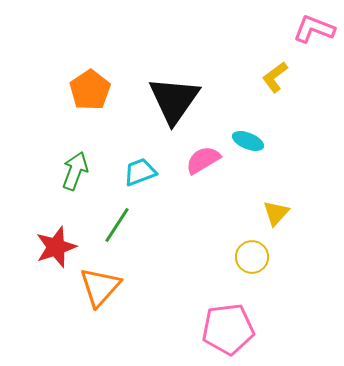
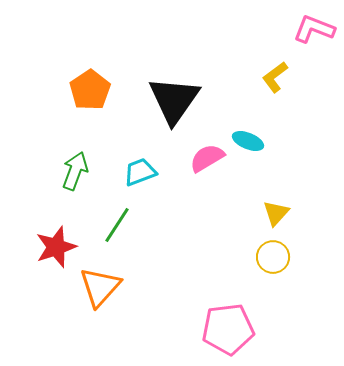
pink semicircle: moved 4 px right, 2 px up
yellow circle: moved 21 px right
